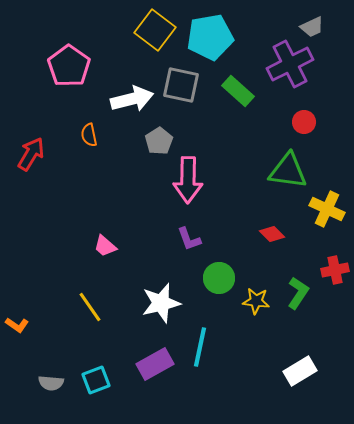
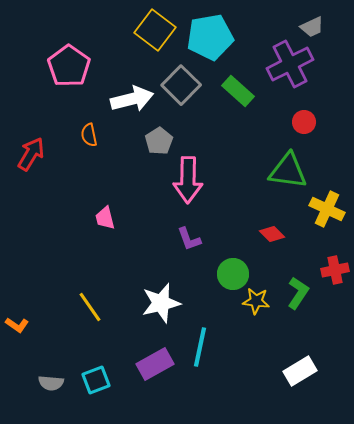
gray square: rotated 33 degrees clockwise
pink trapezoid: moved 28 px up; rotated 35 degrees clockwise
green circle: moved 14 px right, 4 px up
